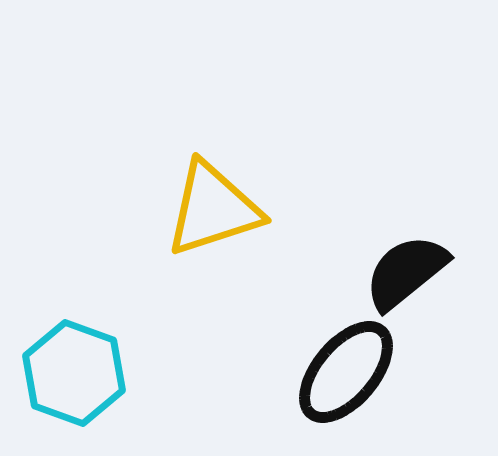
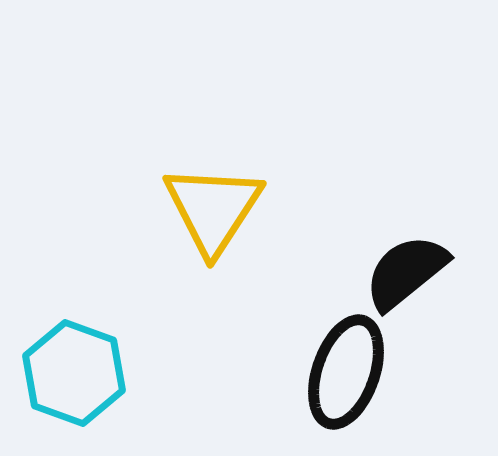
yellow triangle: rotated 39 degrees counterclockwise
black ellipse: rotated 21 degrees counterclockwise
